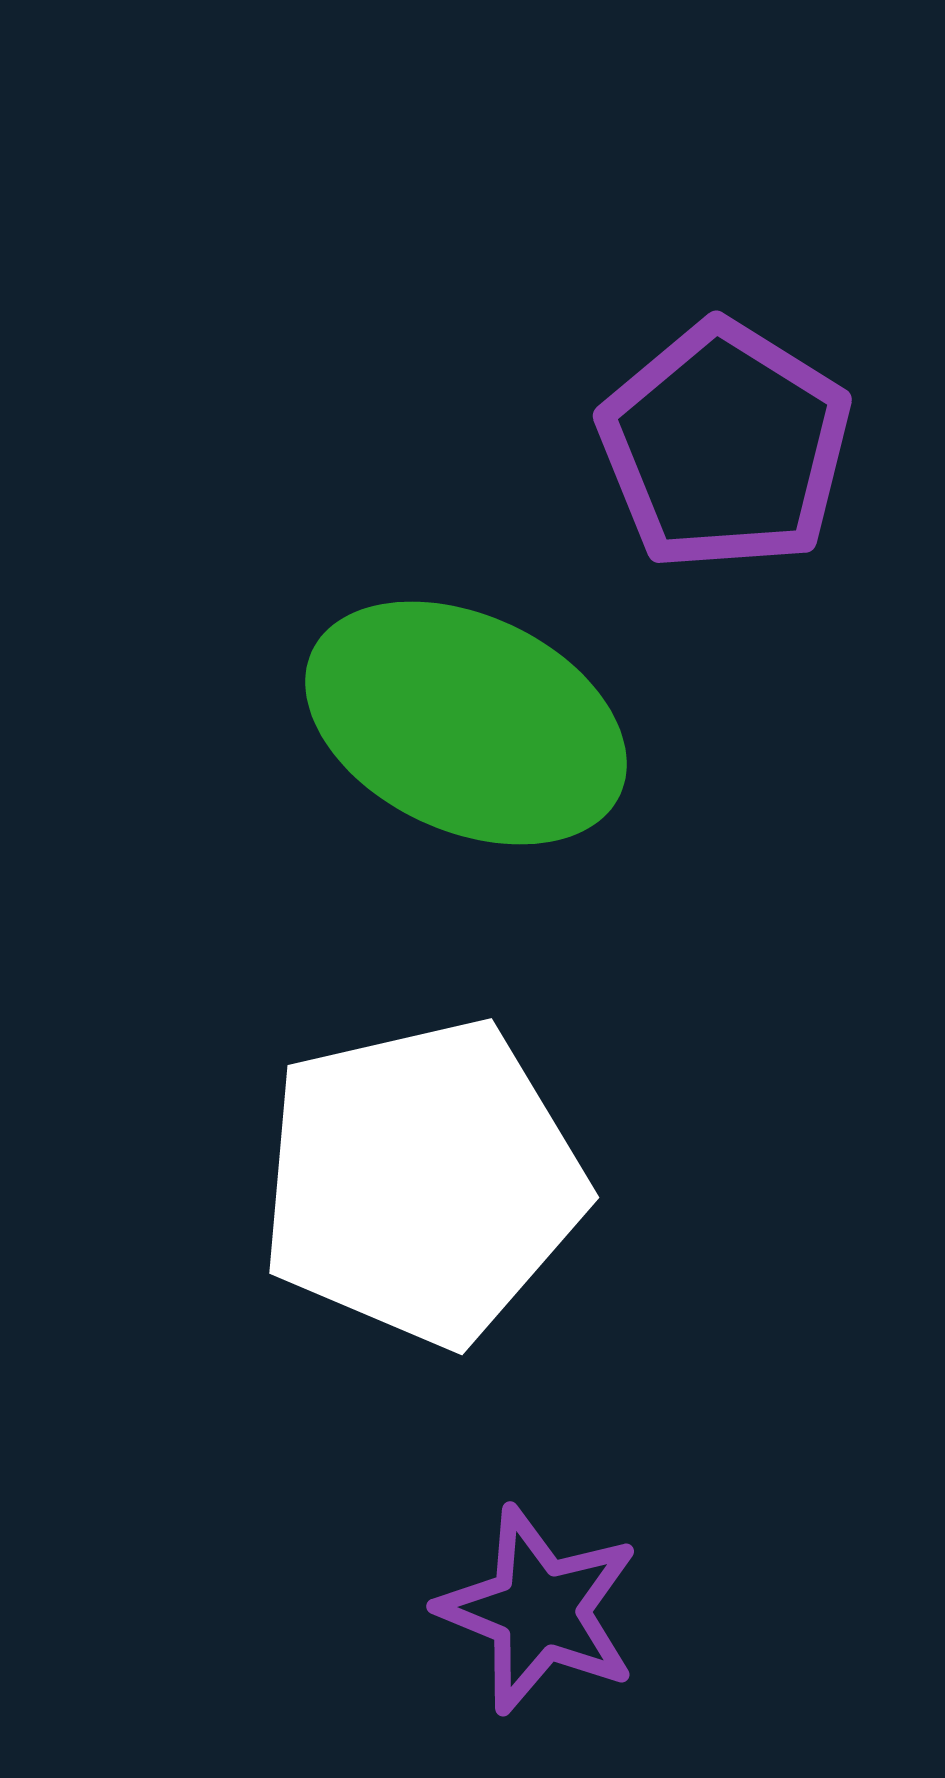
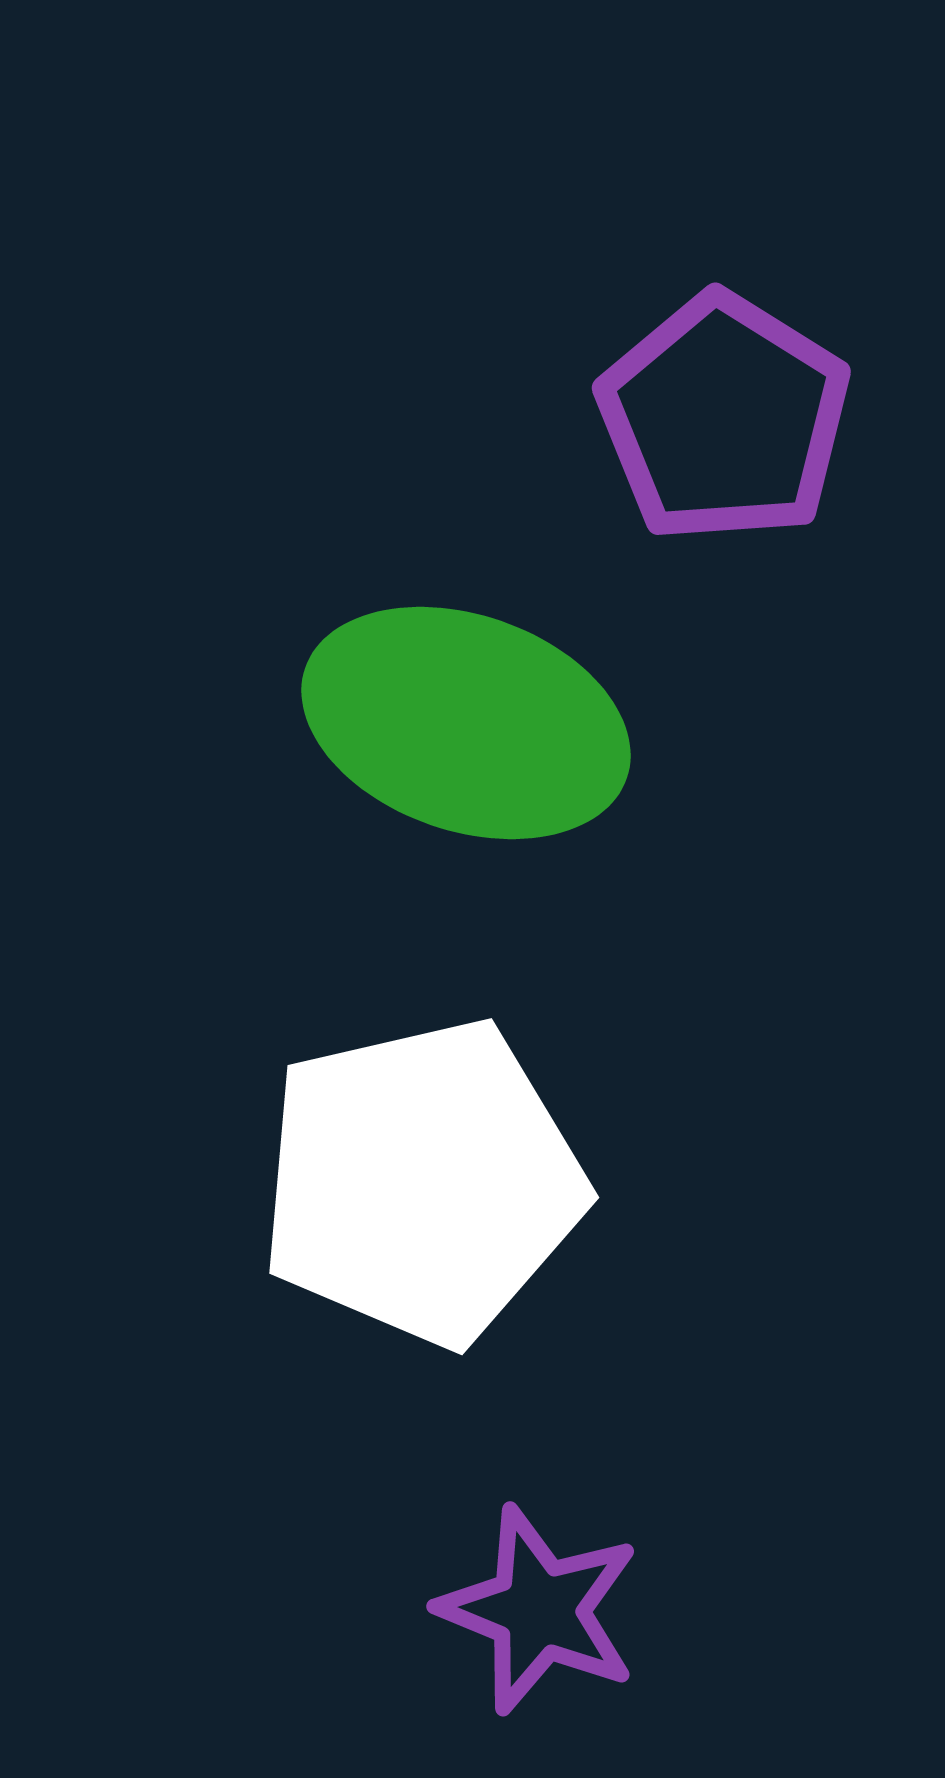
purple pentagon: moved 1 px left, 28 px up
green ellipse: rotated 6 degrees counterclockwise
